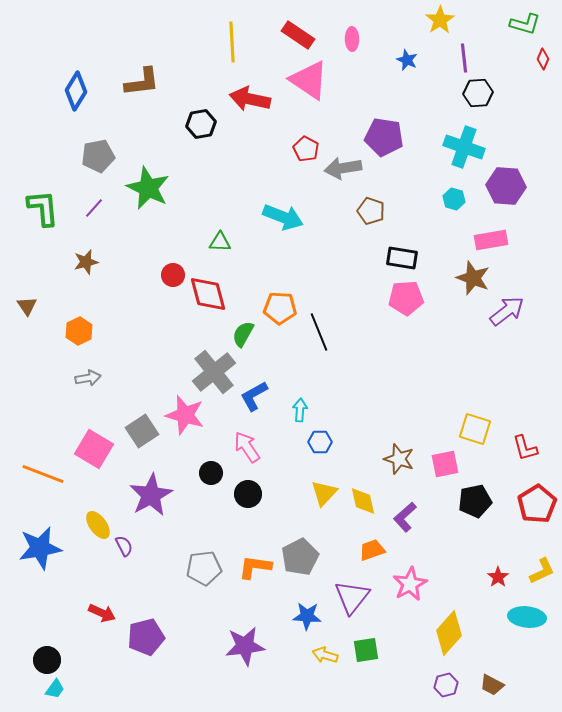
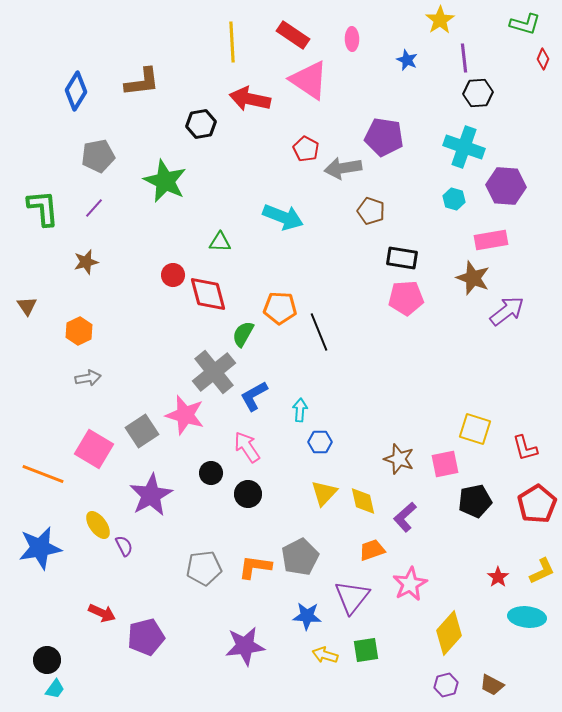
red rectangle at (298, 35): moved 5 px left
green star at (148, 188): moved 17 px right, 7 px up
